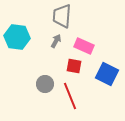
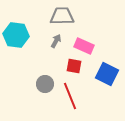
gray trapezoid: rotated 85 degrees clockwise
cyan hexagon: moved 1 px left, 2 px up
